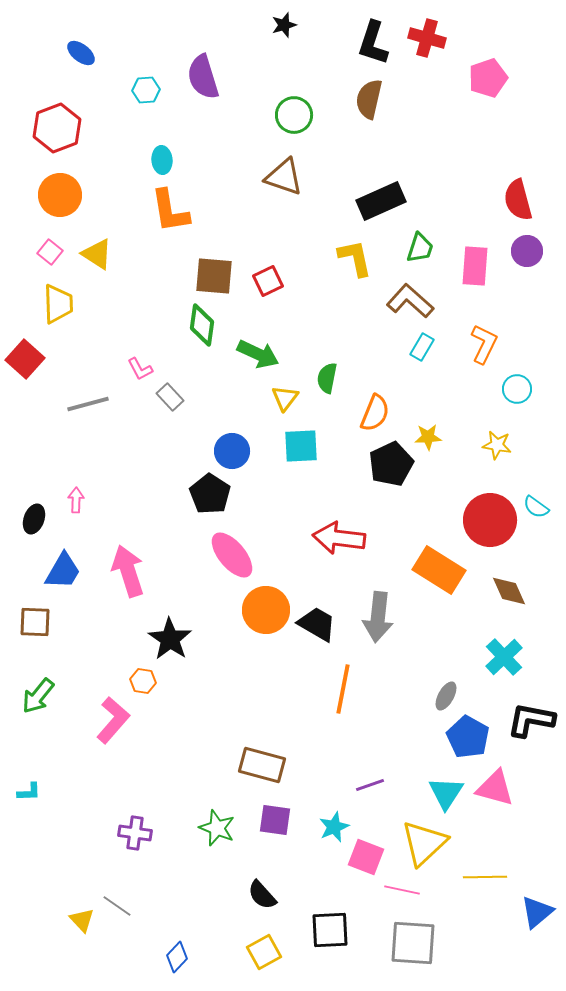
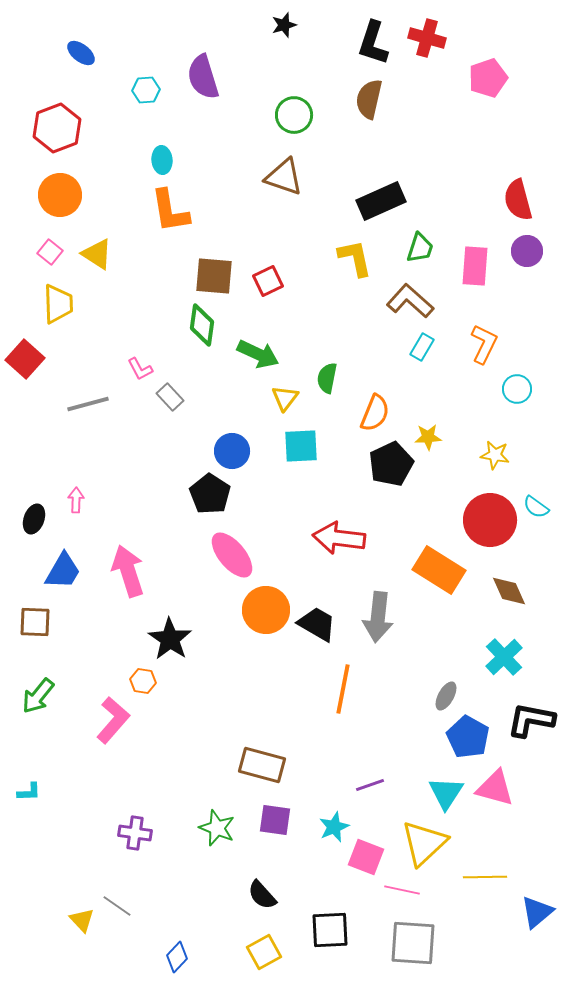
yellow star at (497, 445): moved 2 px left, 10 px down
